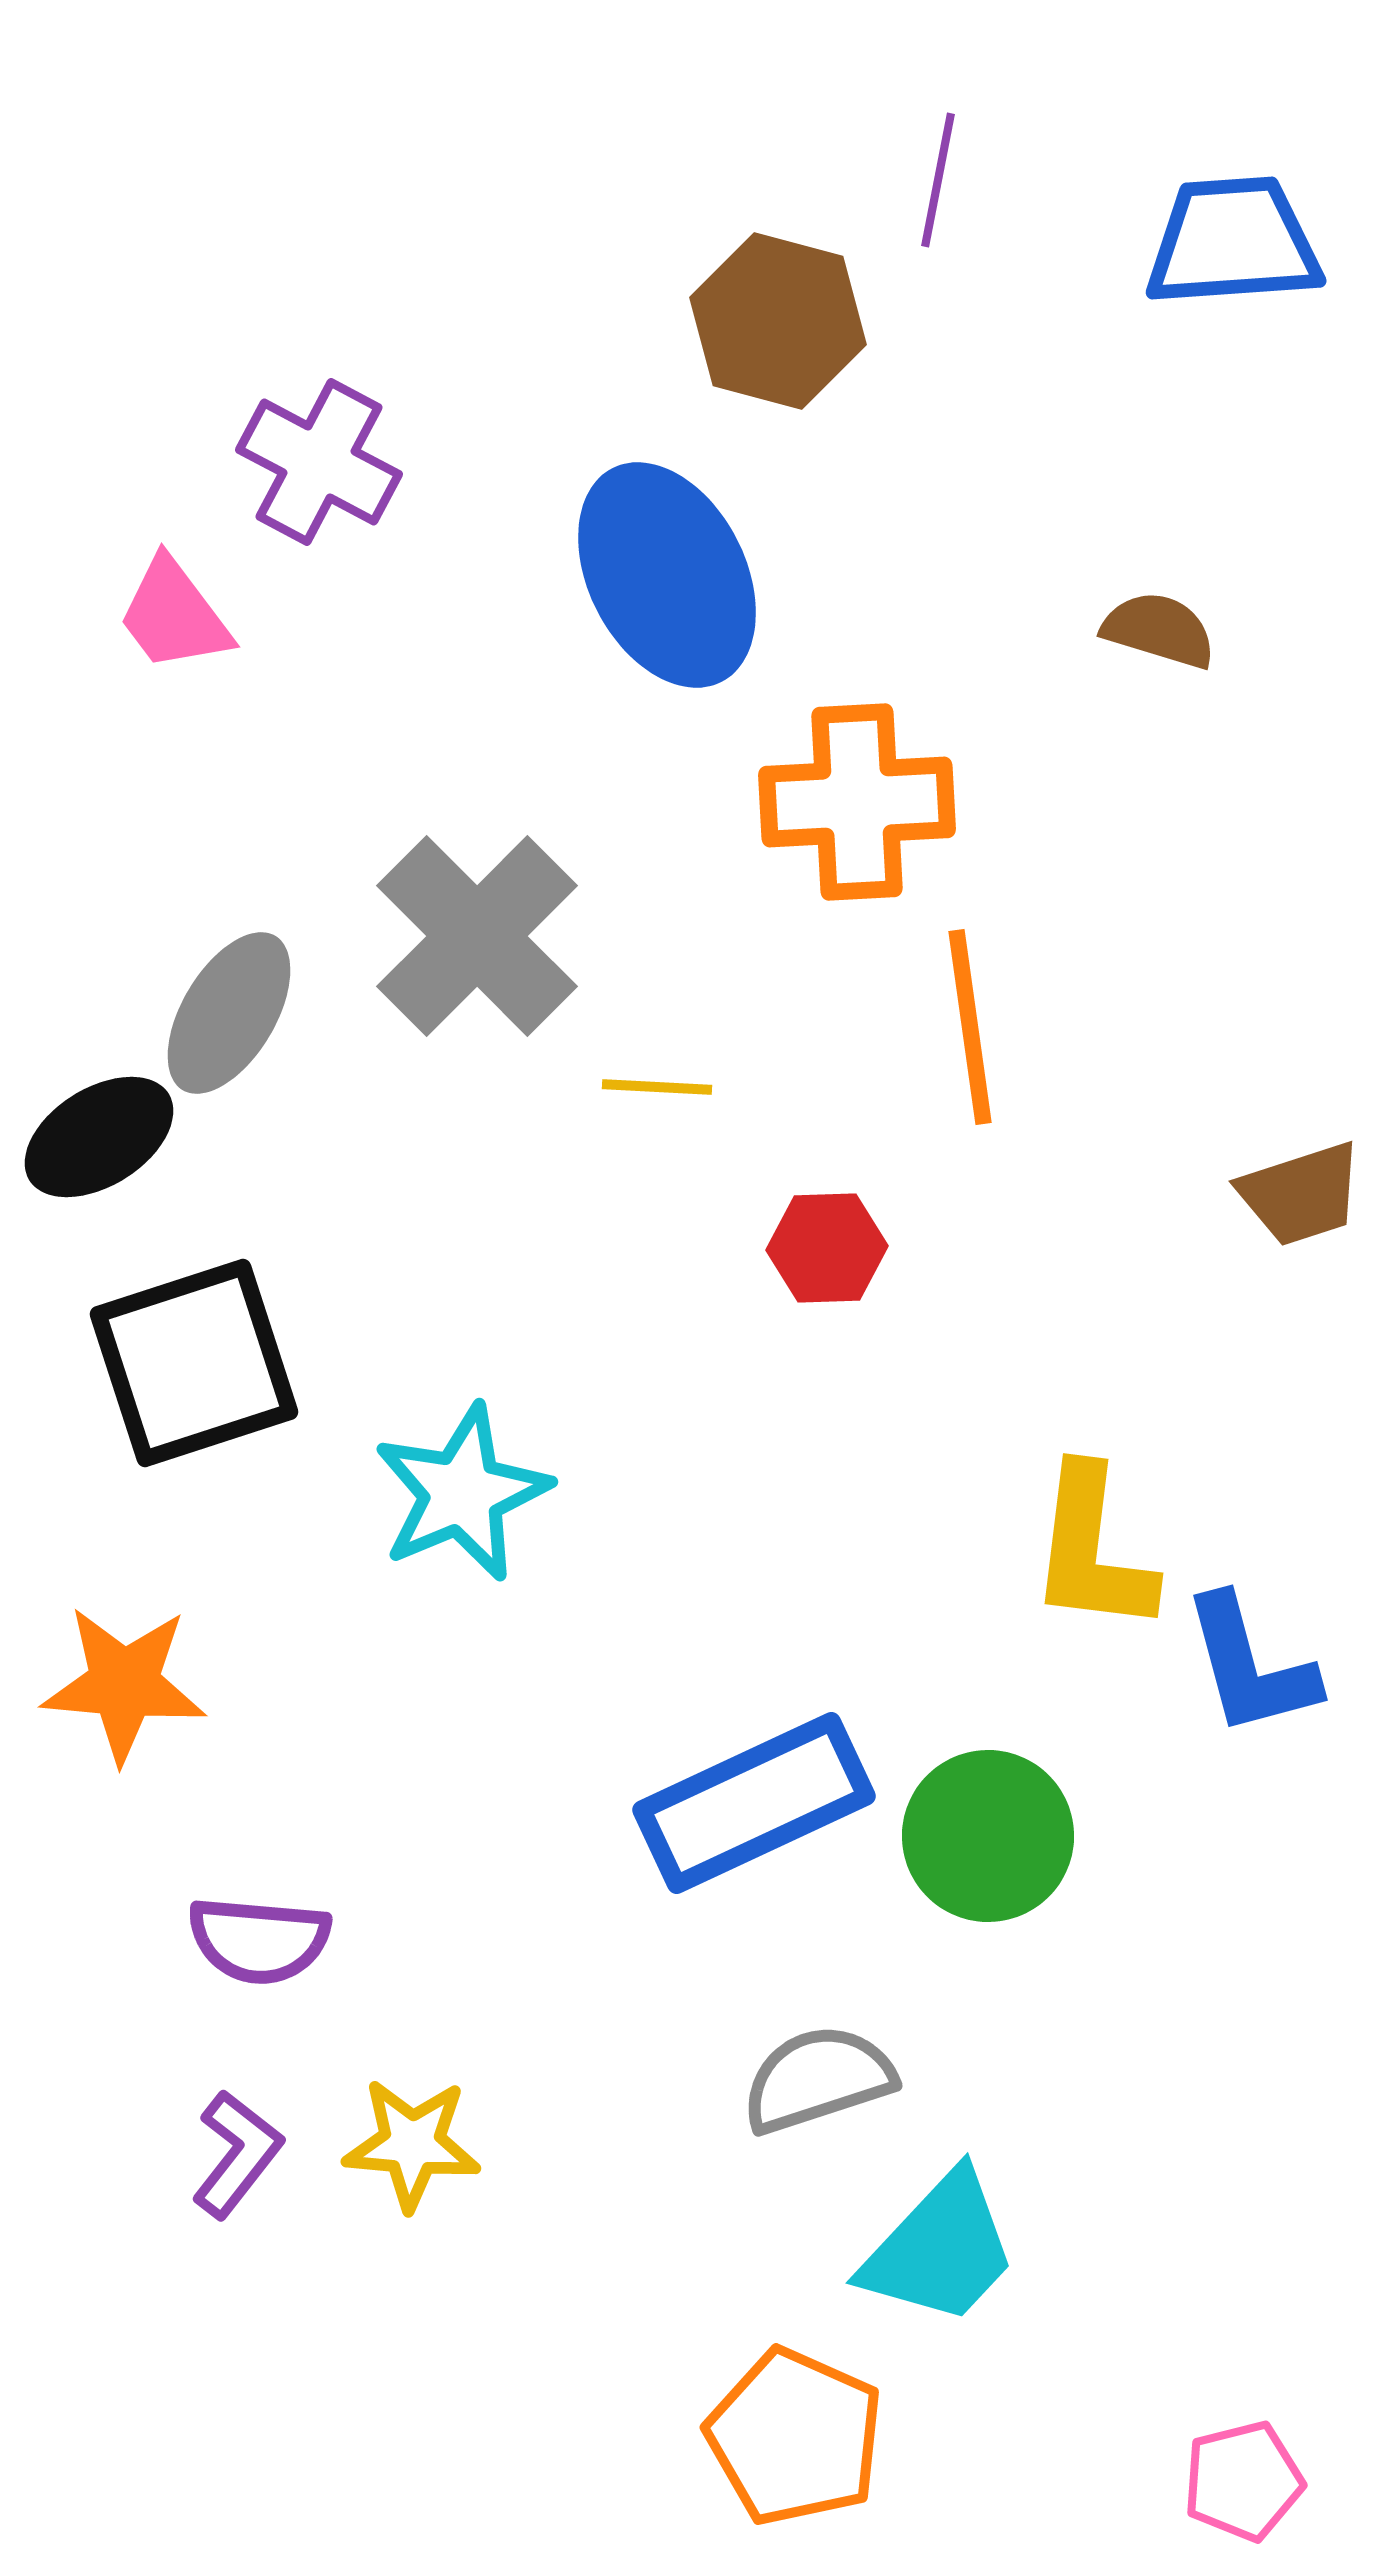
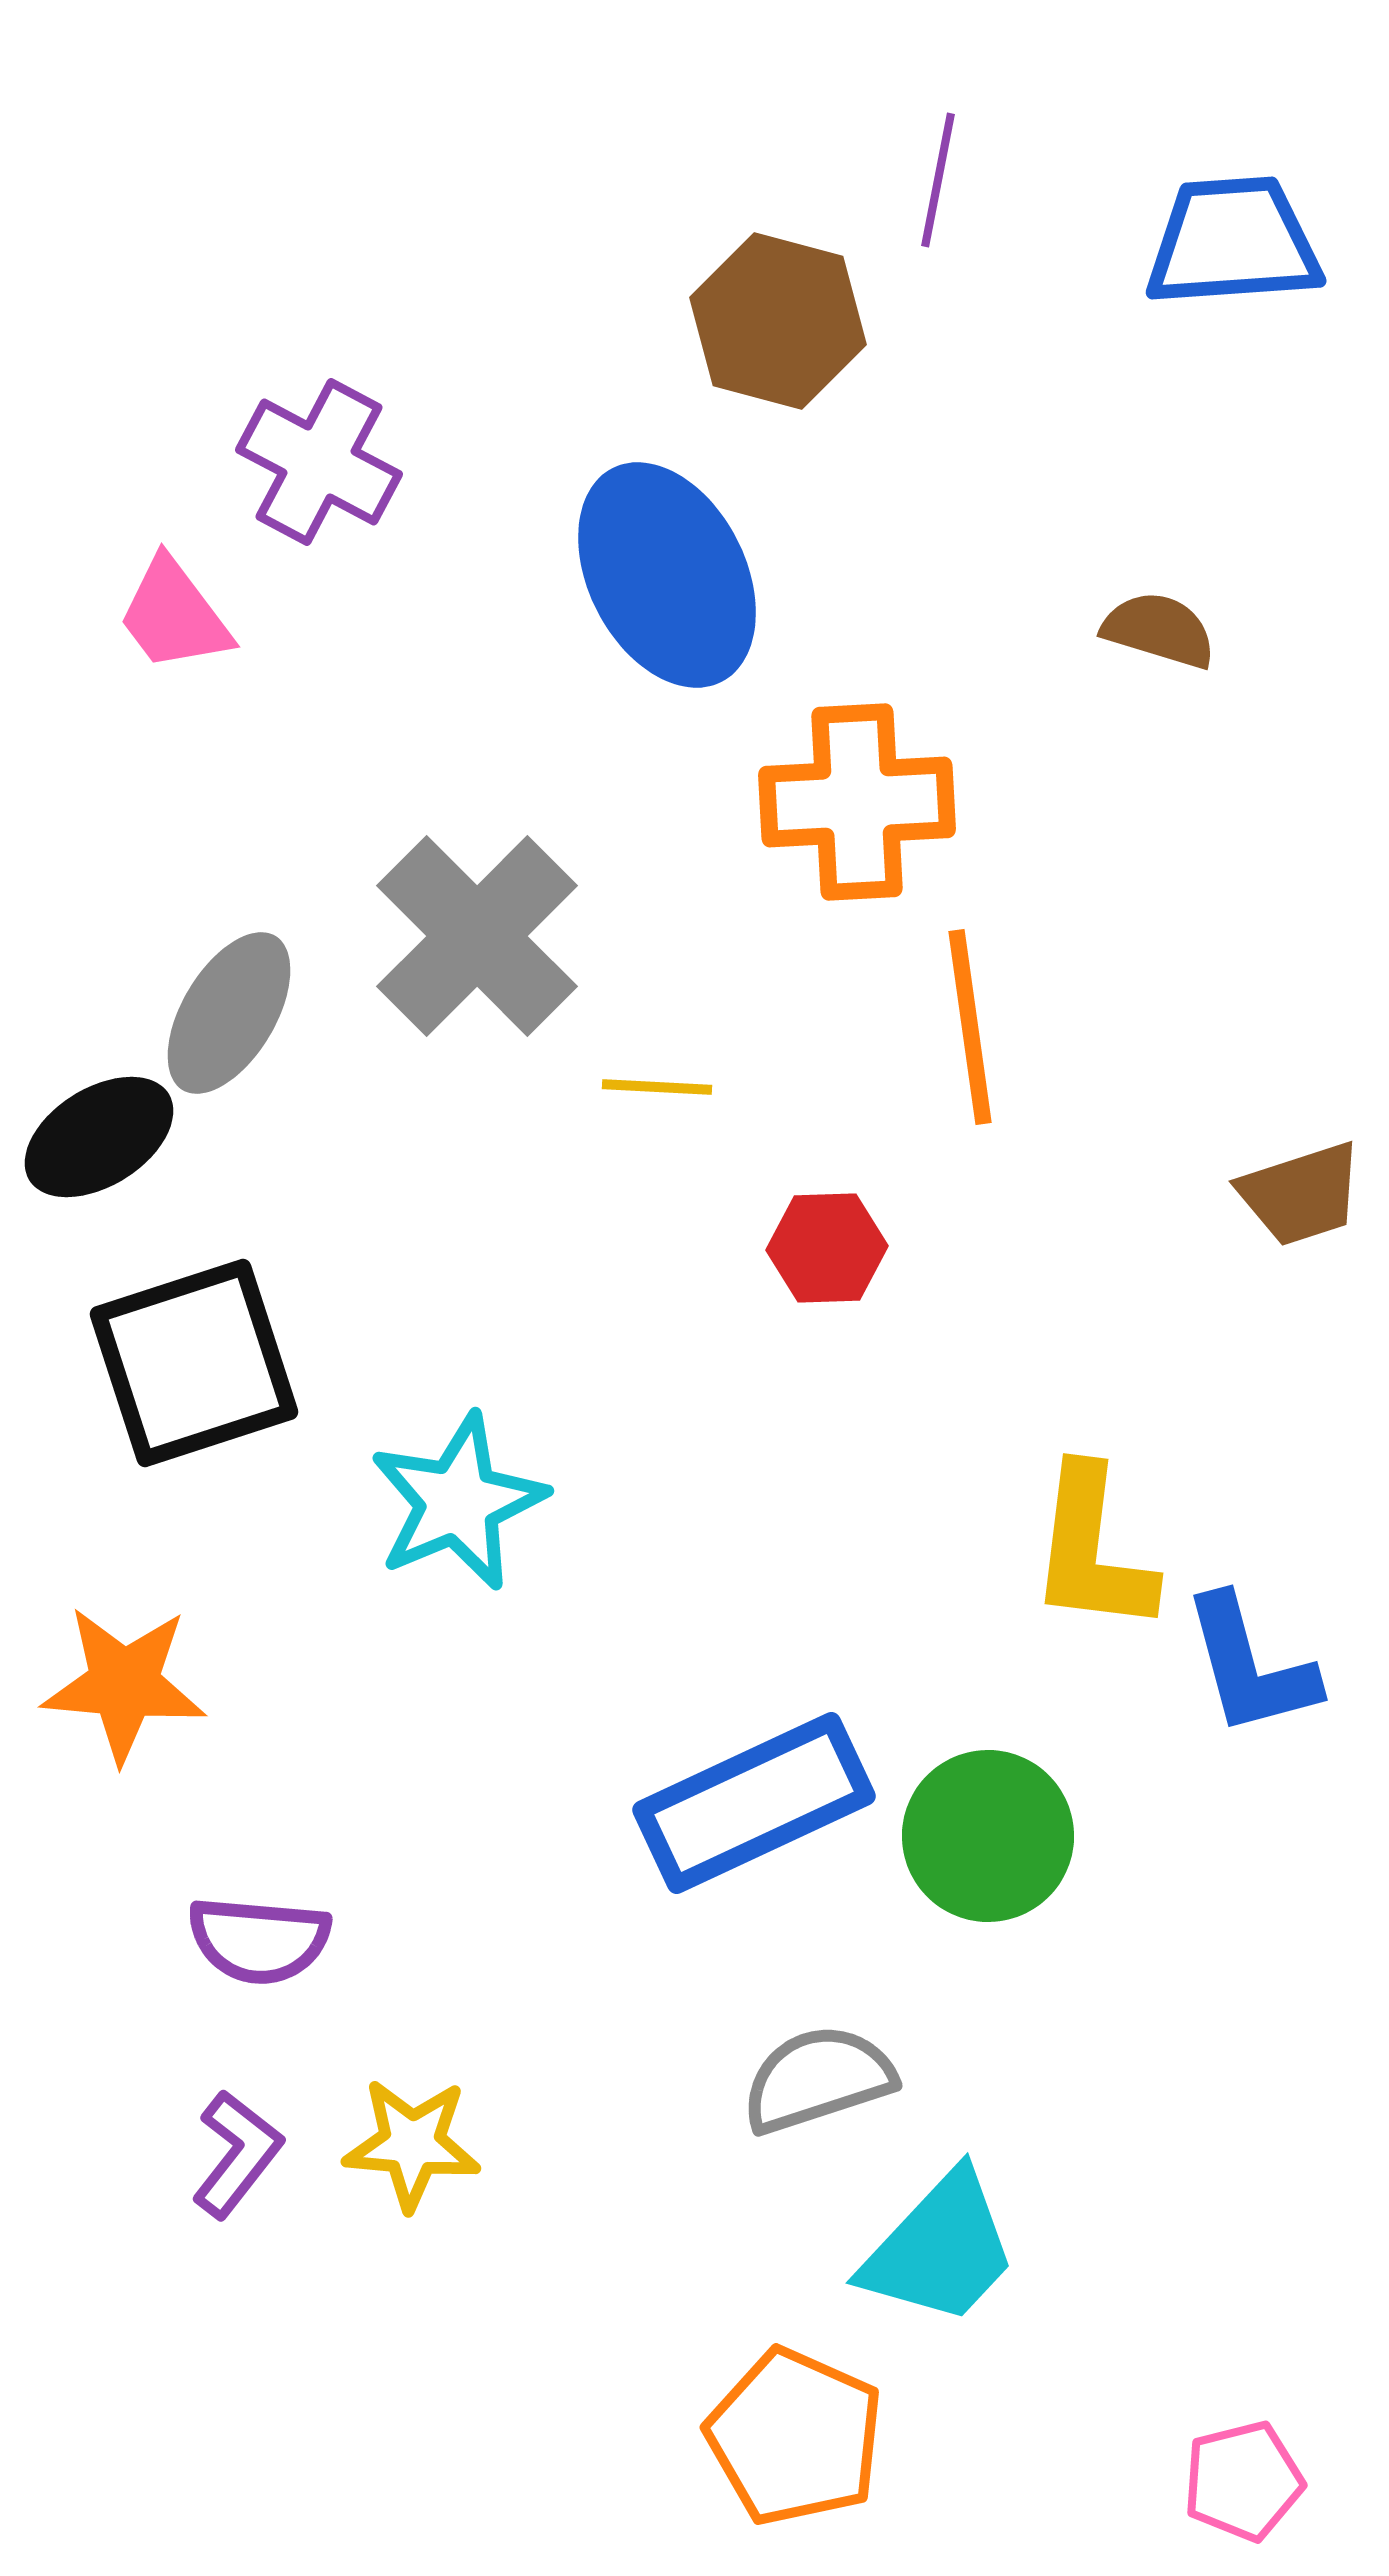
cyan star: moved 4 px left, 9 px down
